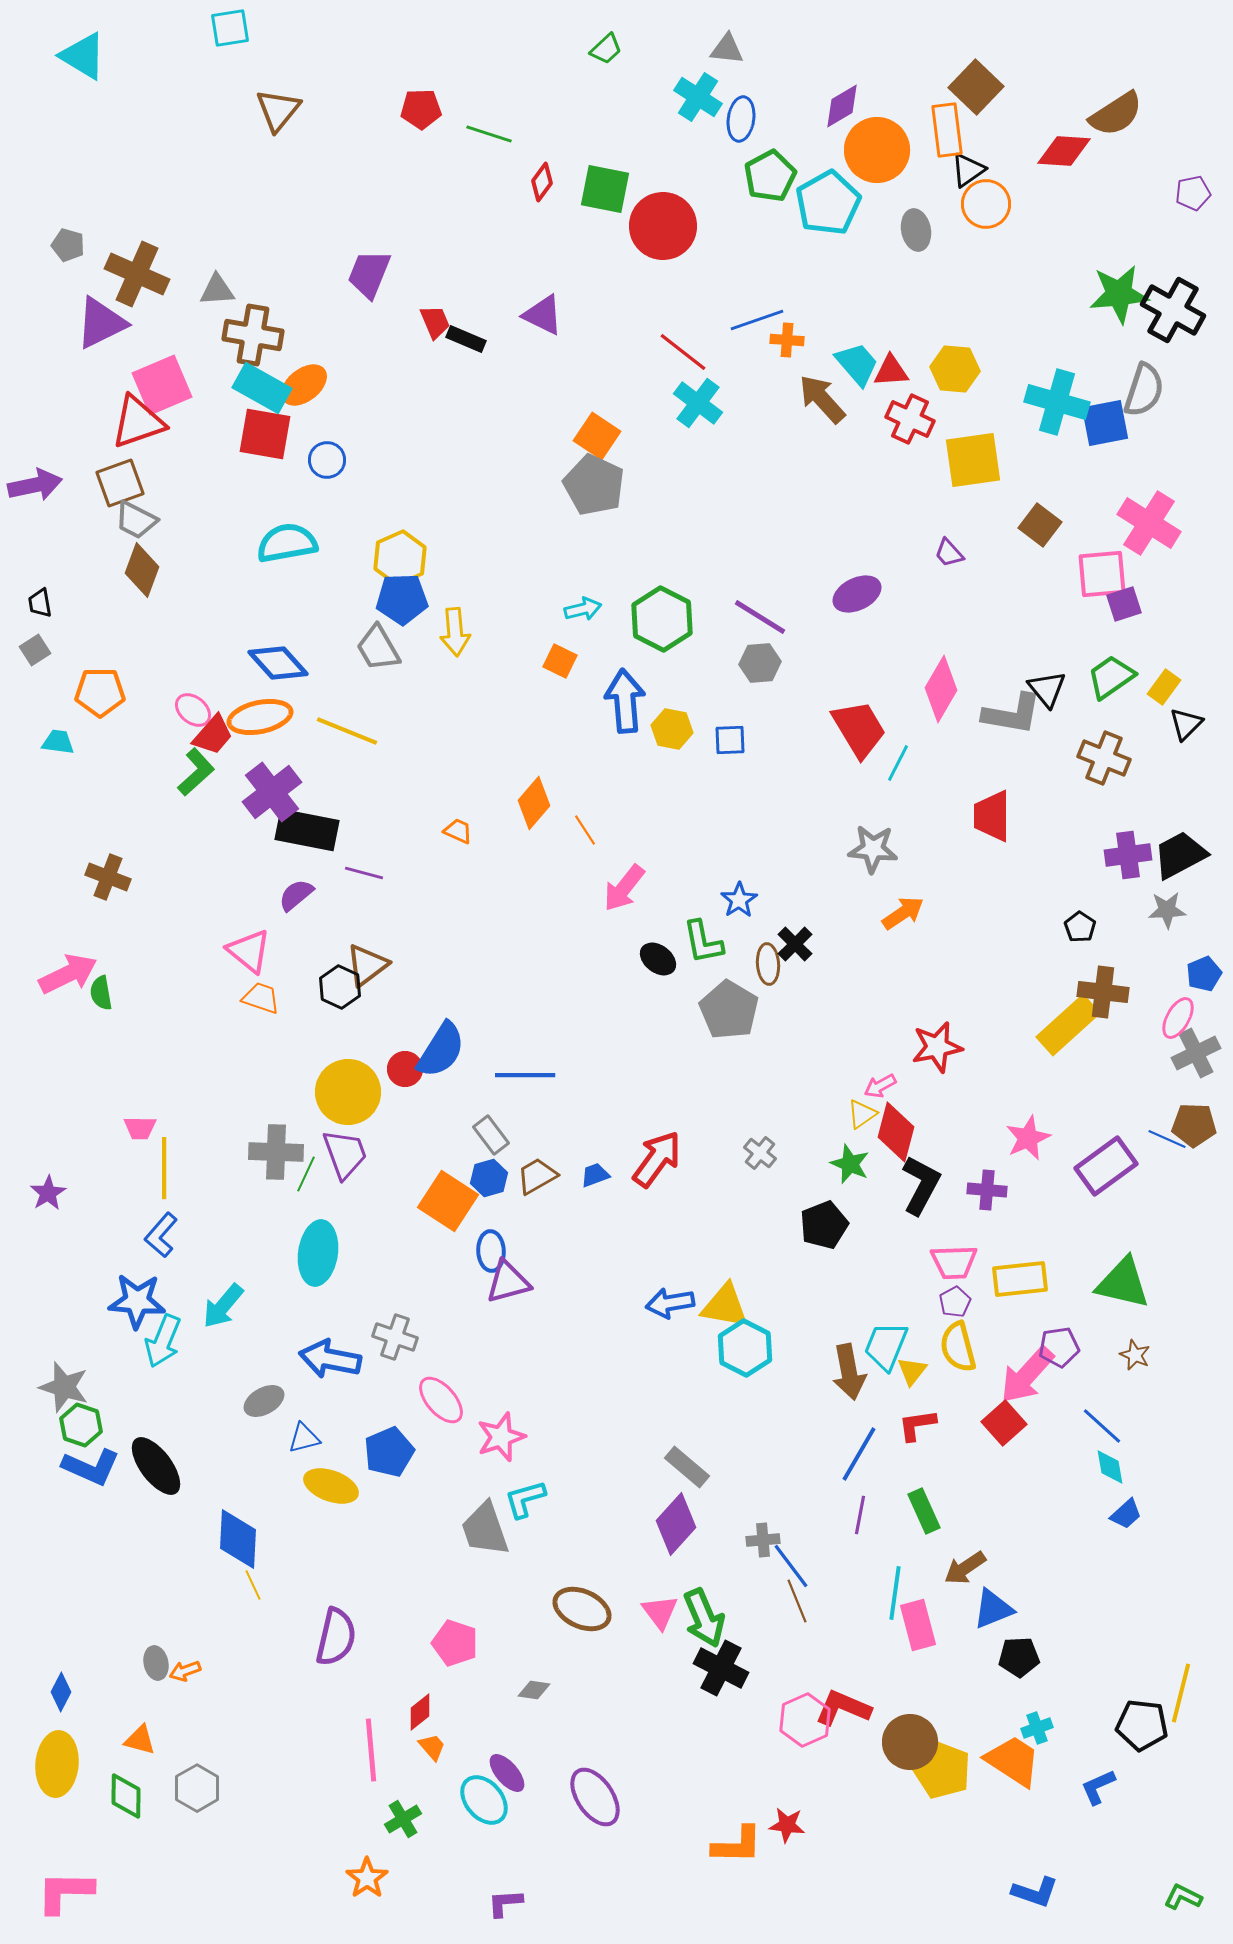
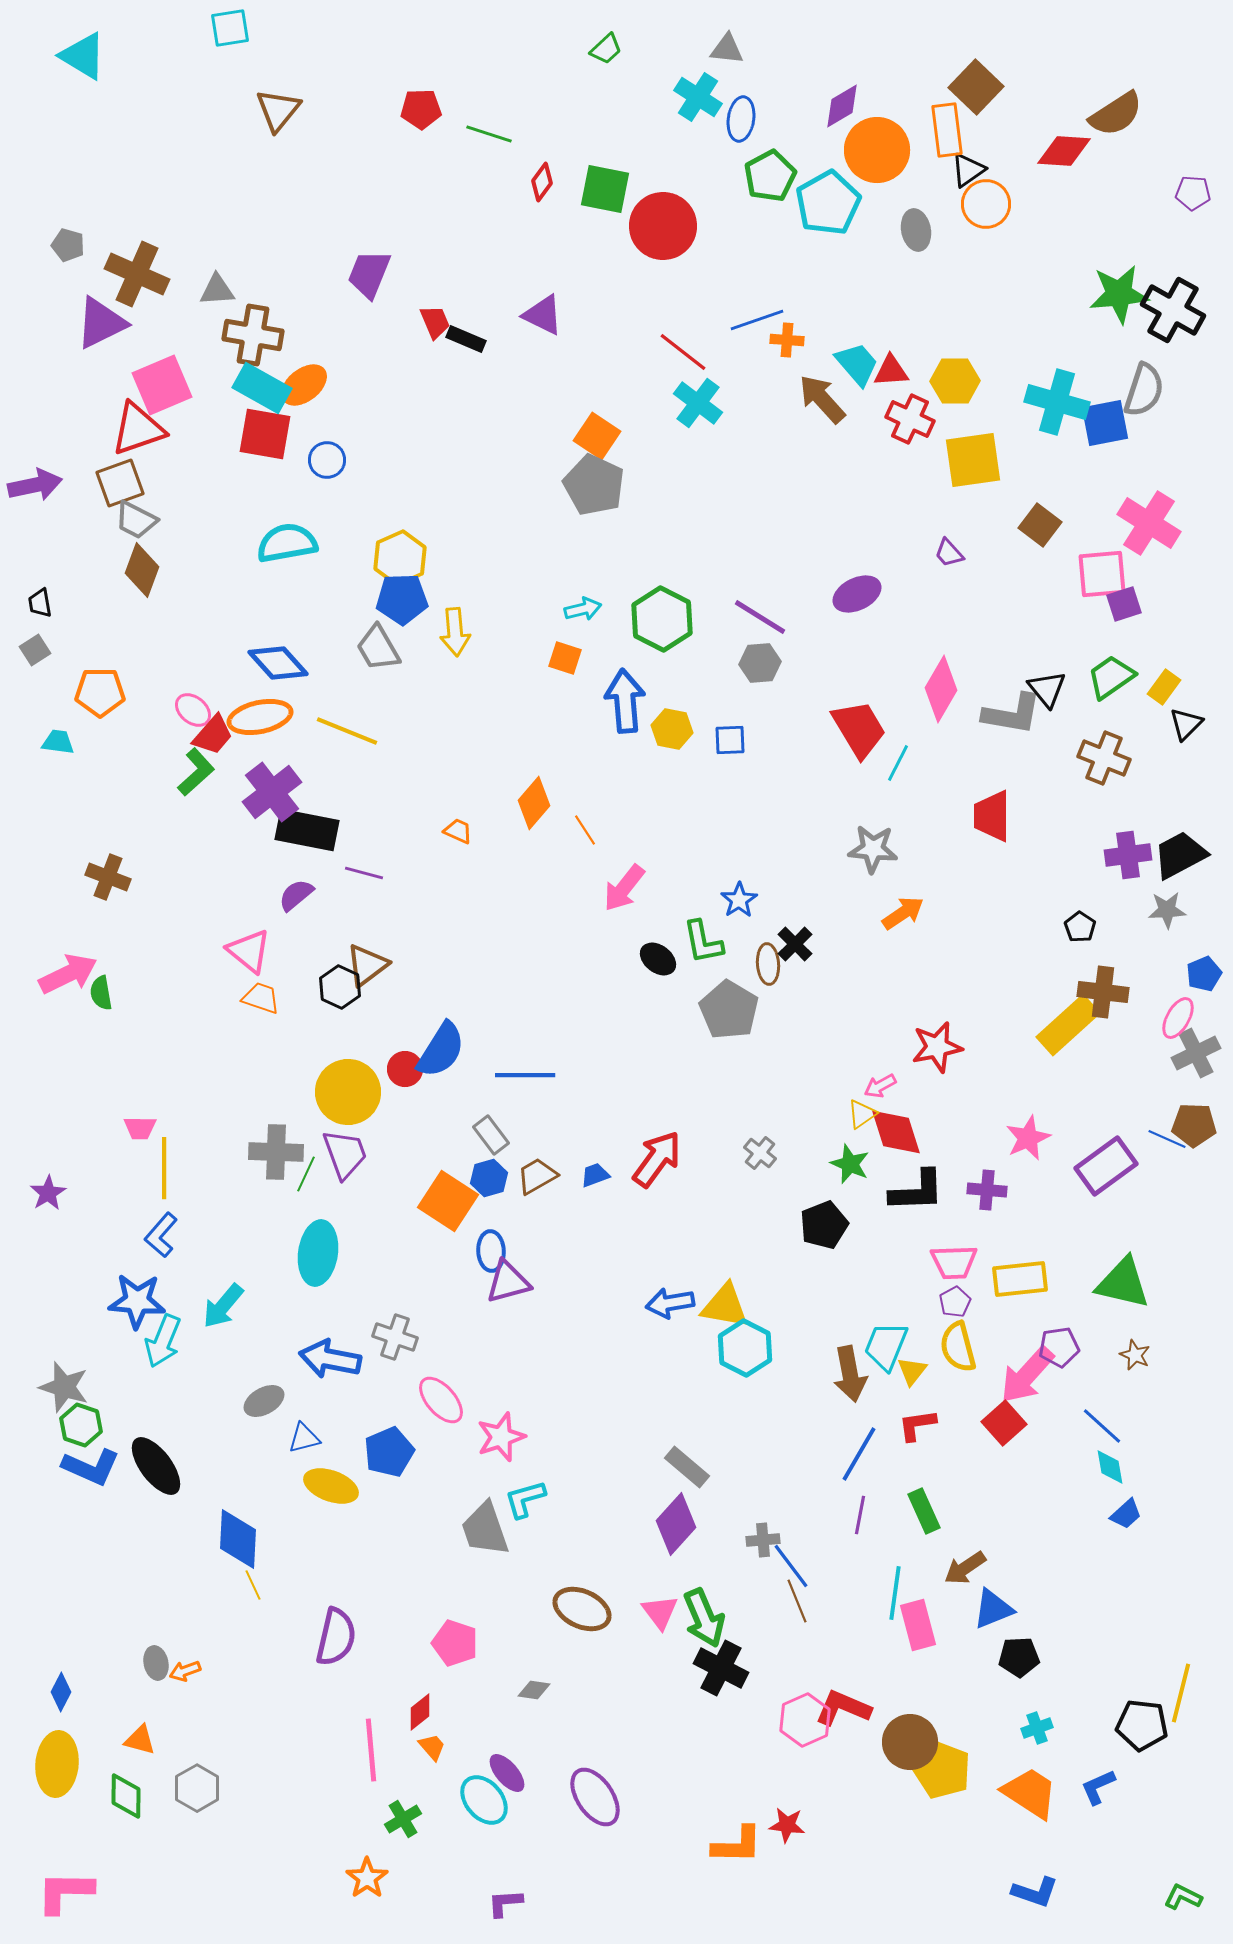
purple pentagon at (1193, 193): rotated 16 degrees clockwise
yellow hexagon at (955, 369): moved 12 px down; rotated 6 degrees counterclockwise
red triangle at (138, 422): moved 7 px down
orange square at (560, 661): moved 5 px right, 3 px up; rotated 8 degrees counterclockwise
red diamond at (896, 1132): rotated 32 degrees counterclockwise
black L-shape at (921, 1185): moved 4 px left, 6 px down; rotated 60 degrees clockwise
brown arrow at (849, 1372): moved 1 px right, 2 px down
orange trapezoid at (1013, 1761): moved 17 px right, 32 px down
